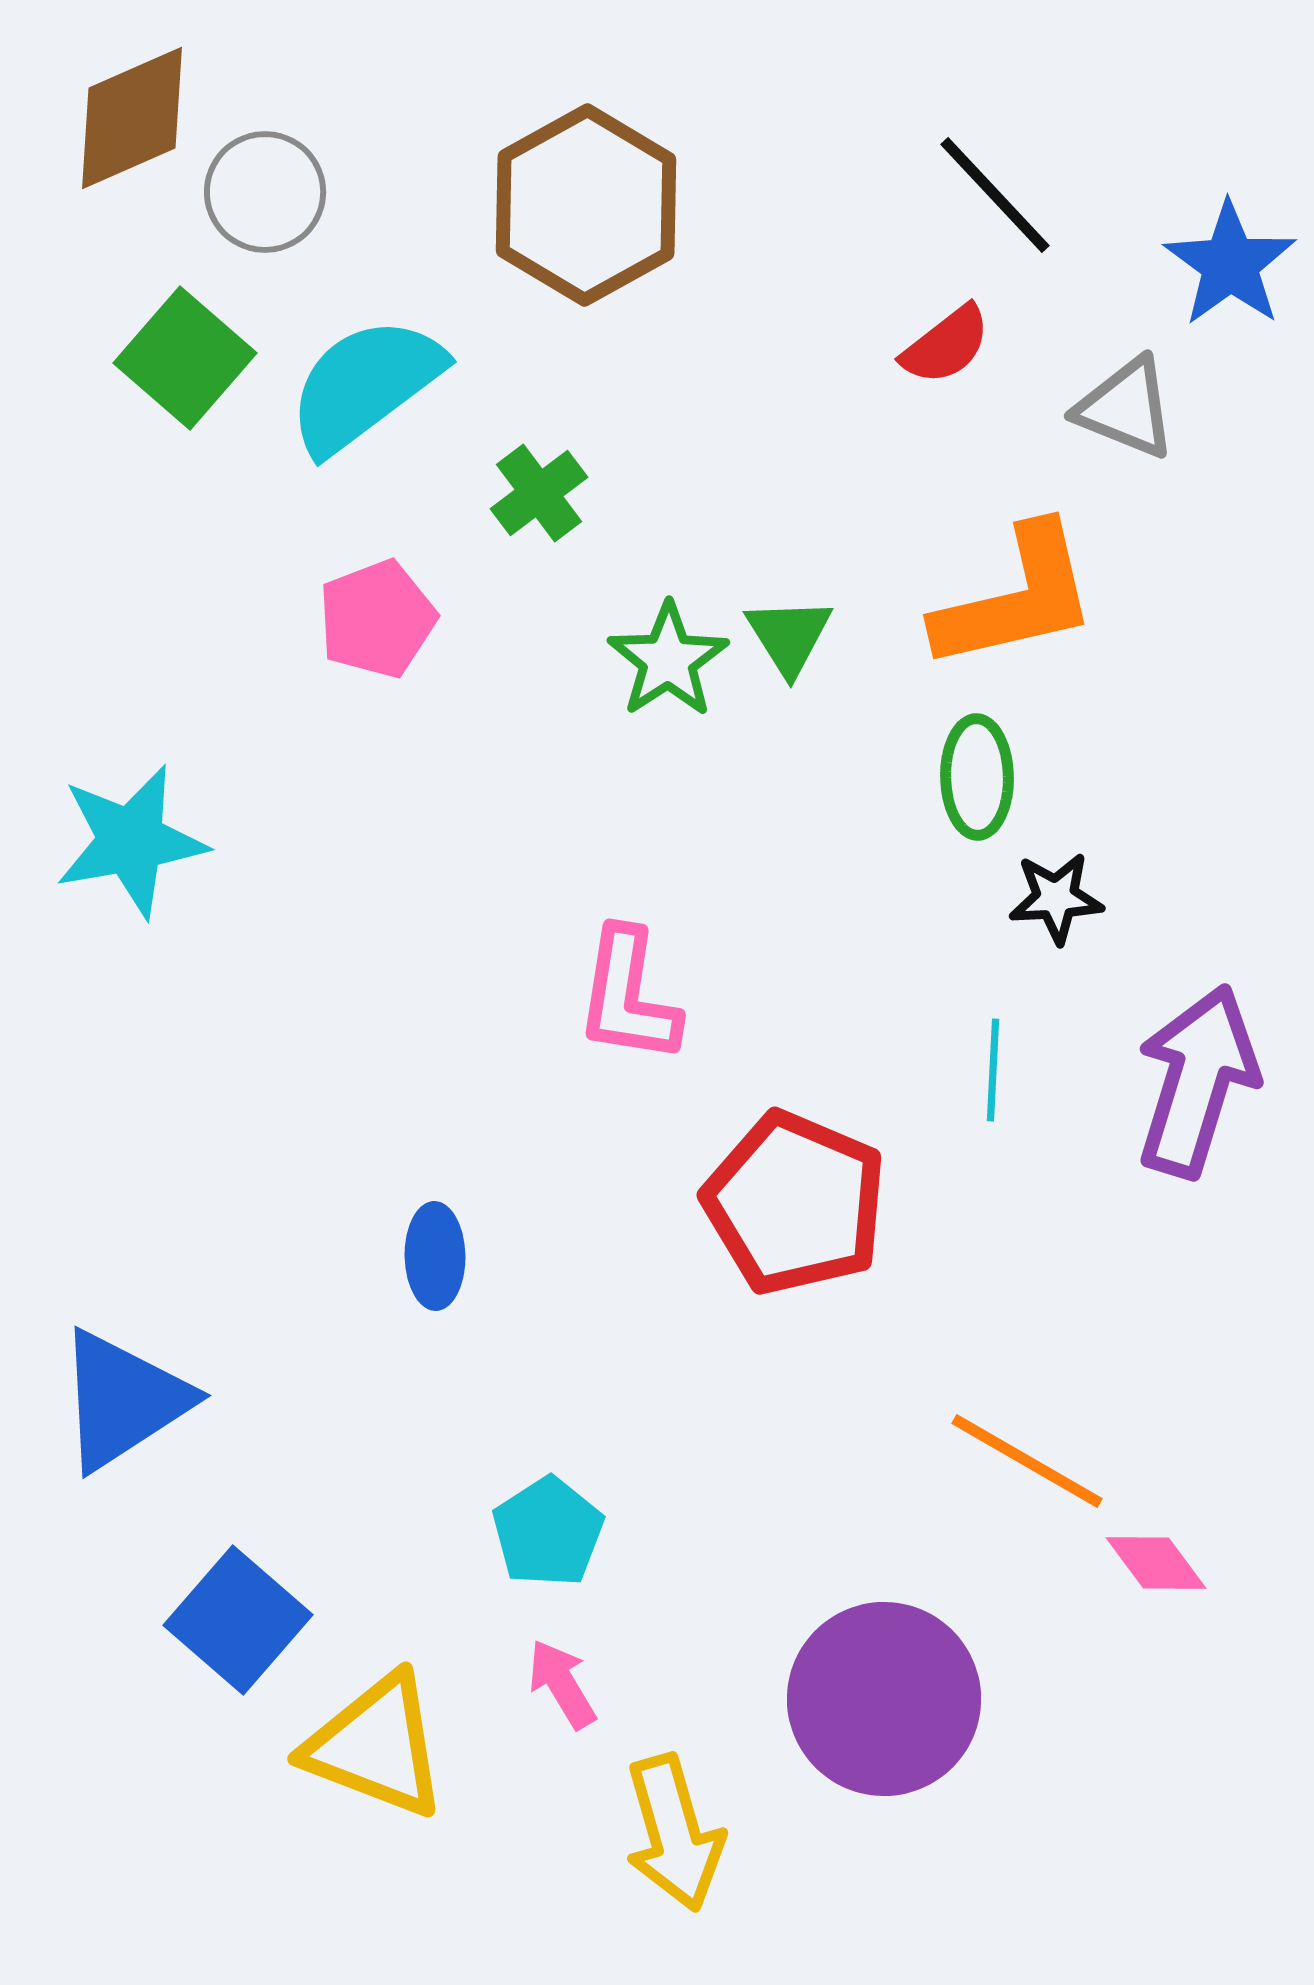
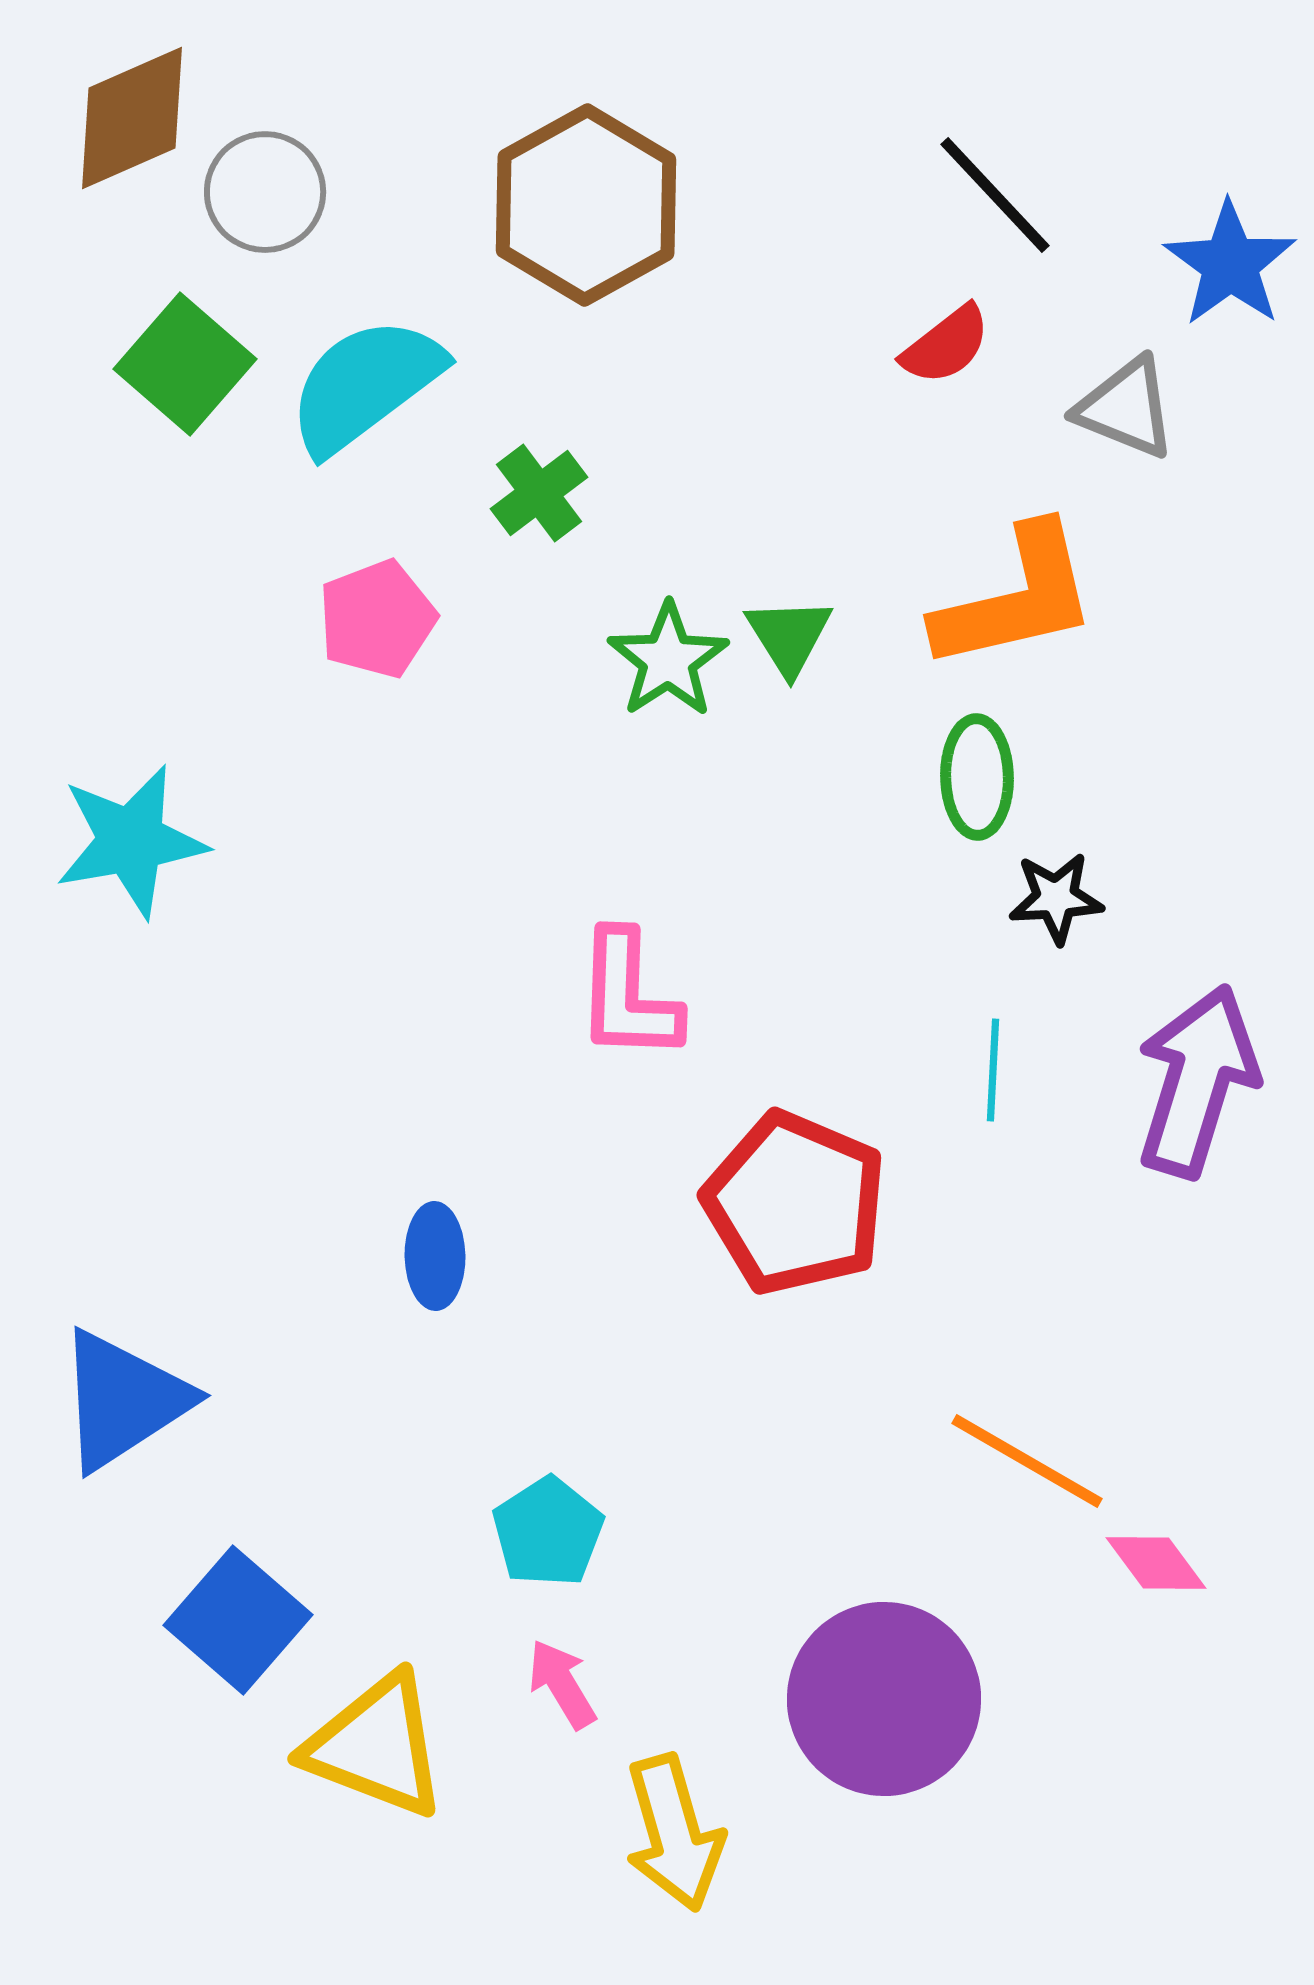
green square: moved 6 px down
pink L-shape: rotated 7 degrees counterclockwise
